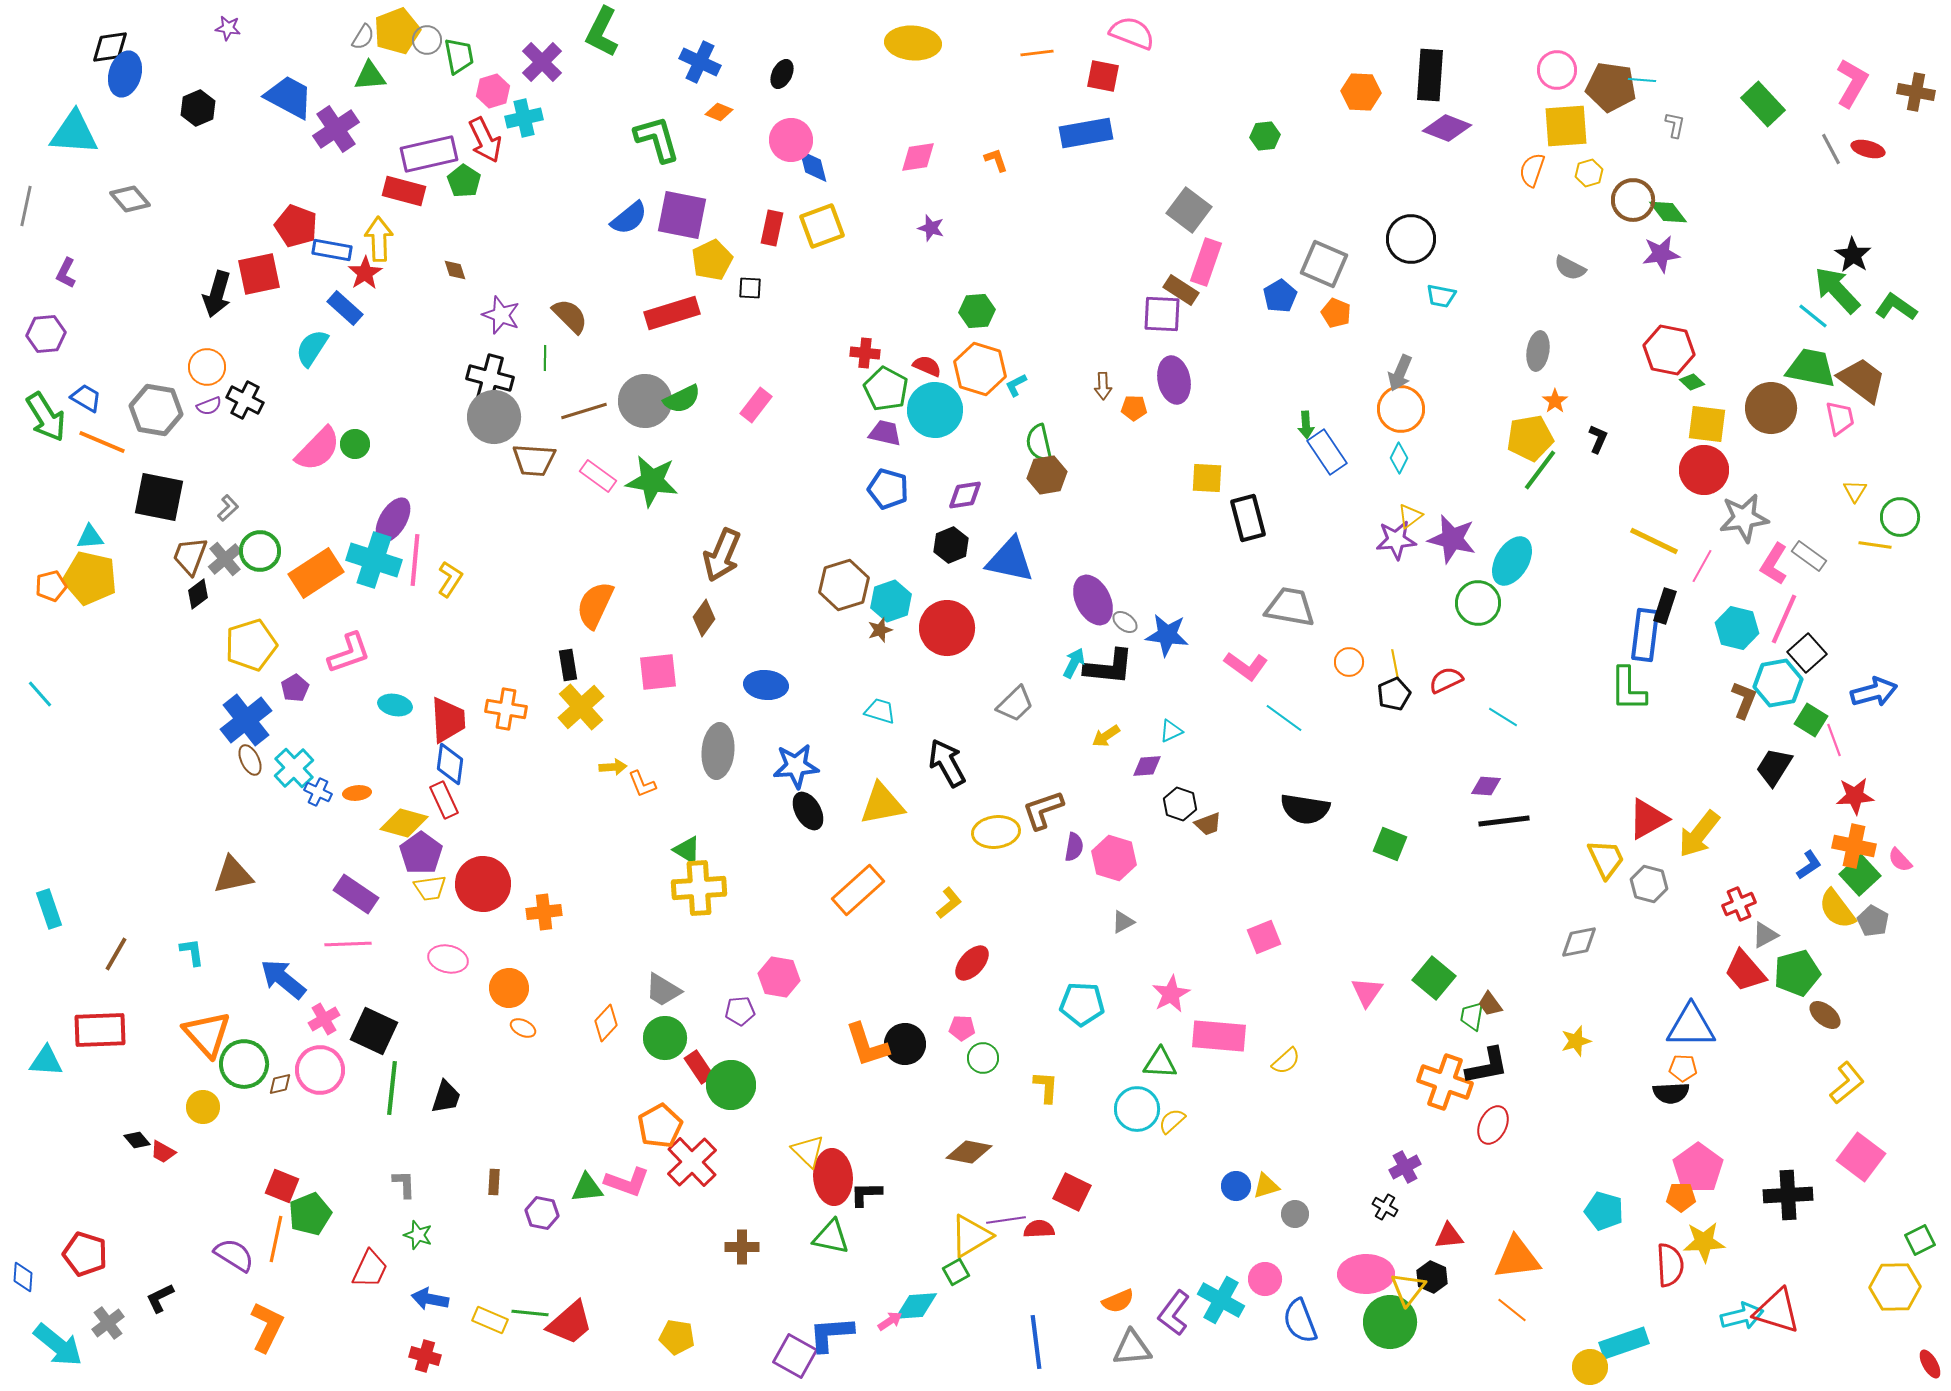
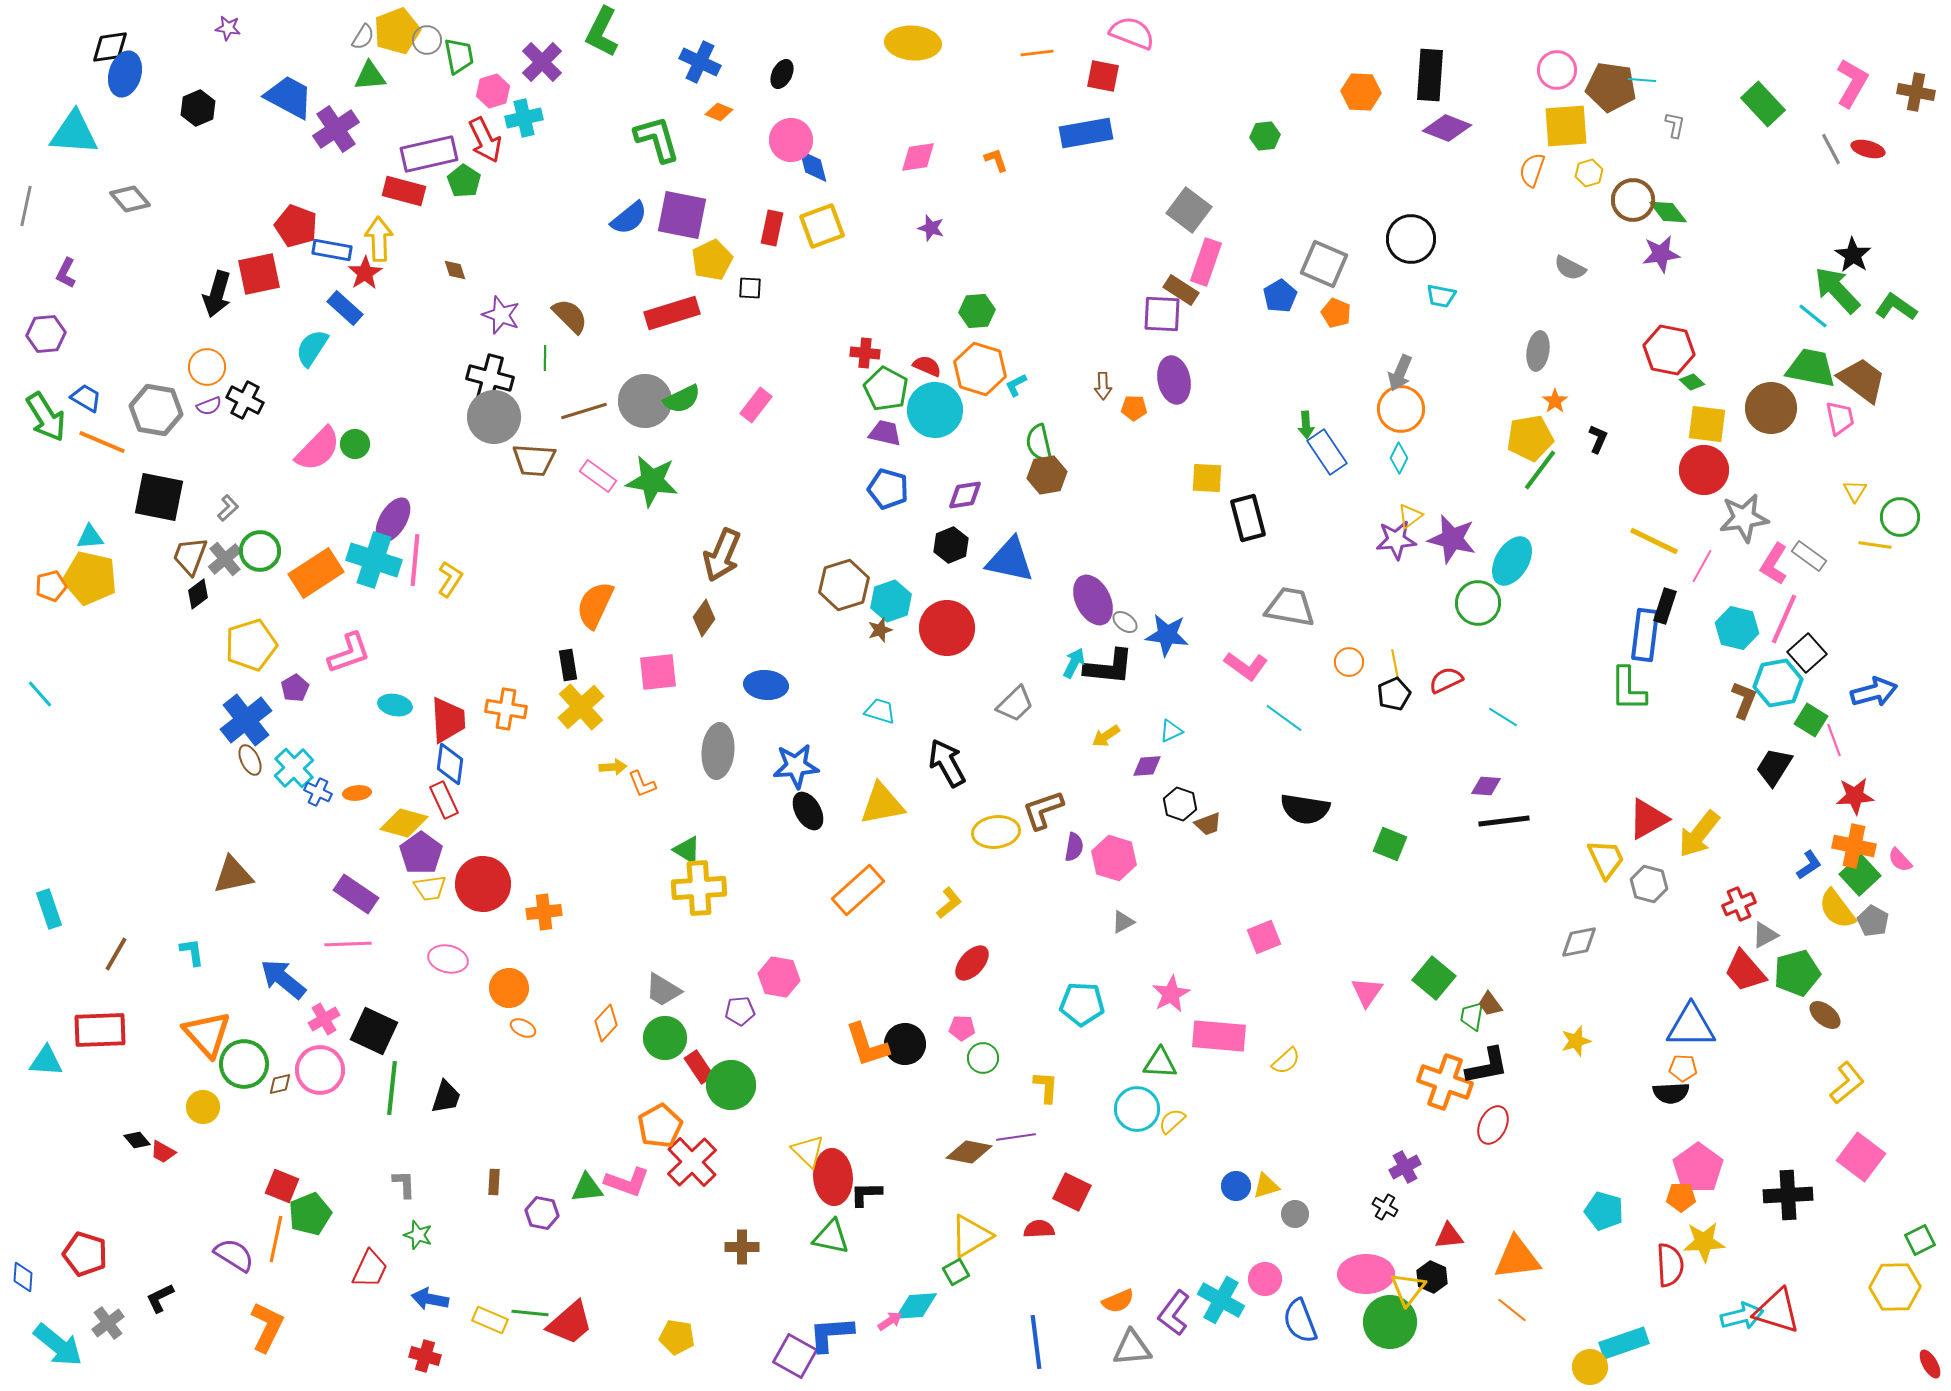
purple line at (1006, 1220): moved 10 px right, 83 px up
